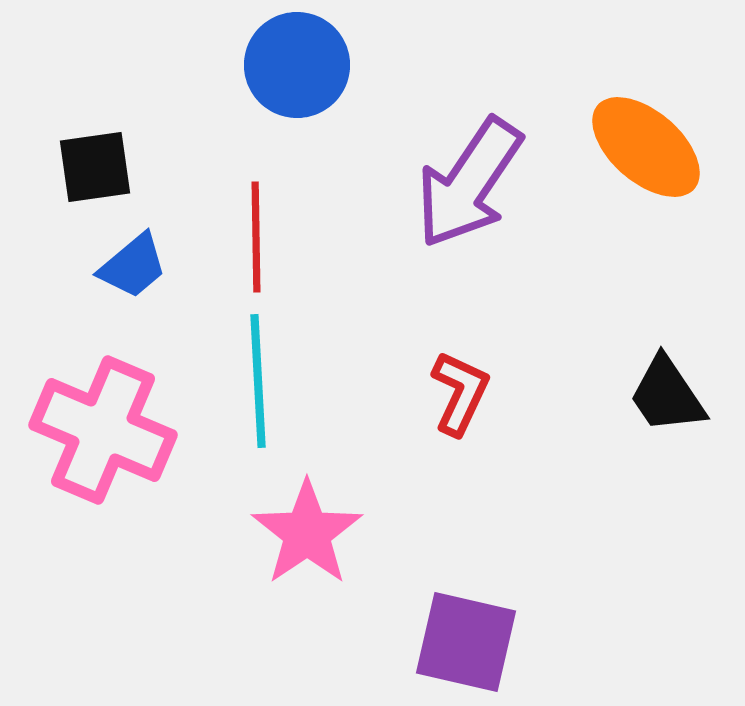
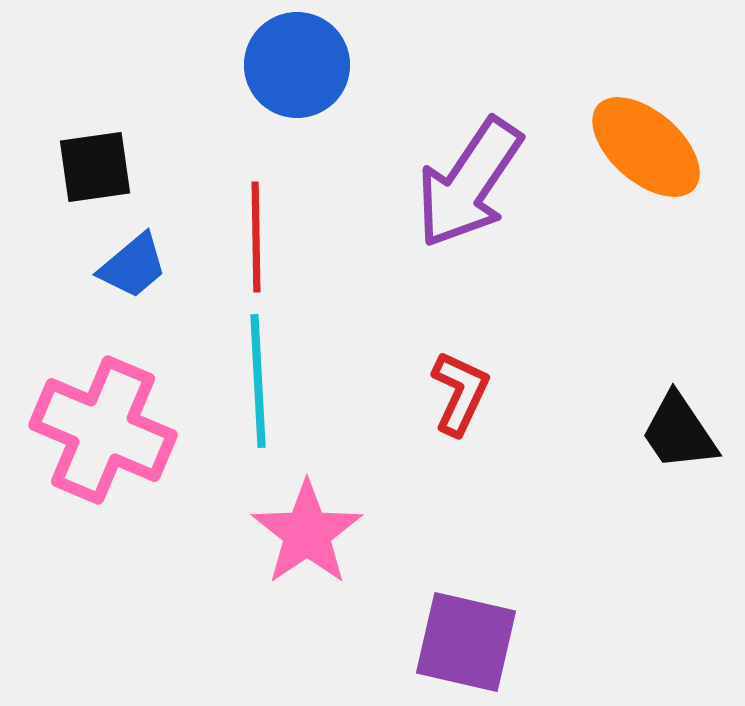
black trapezoid: moved 12 px right, 37 px down
